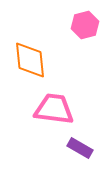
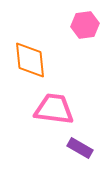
pink hexagon: rotated 8 degrees clockwise
